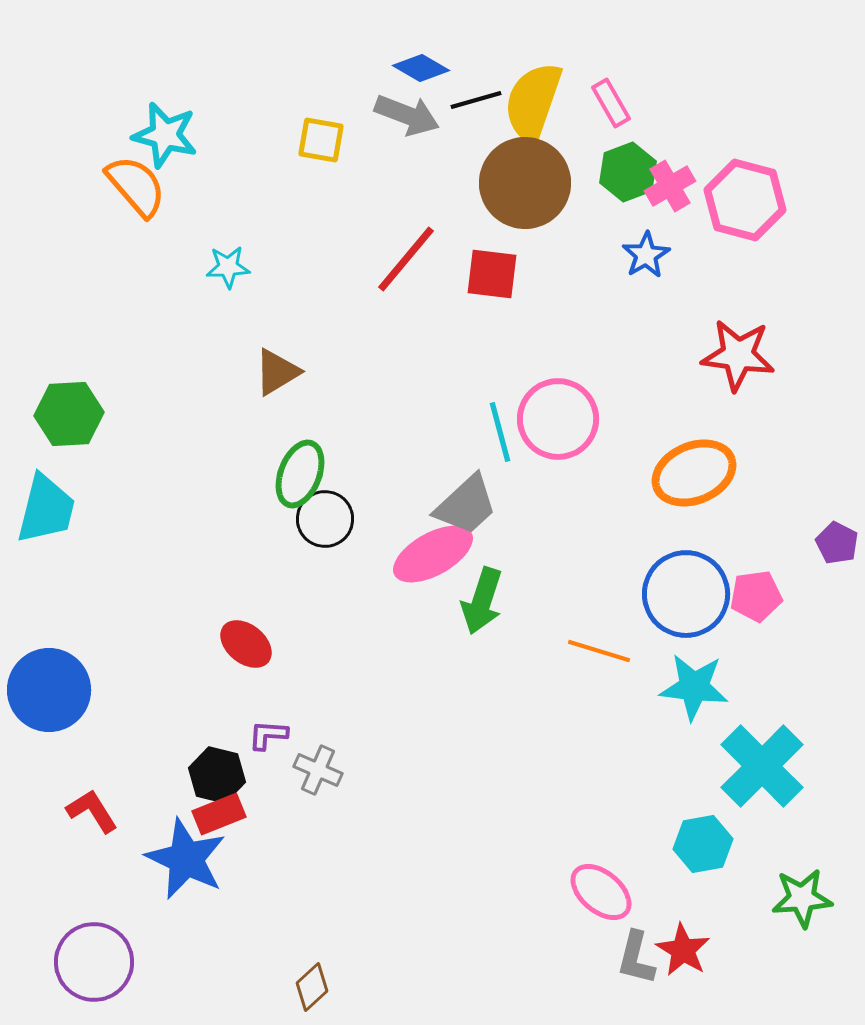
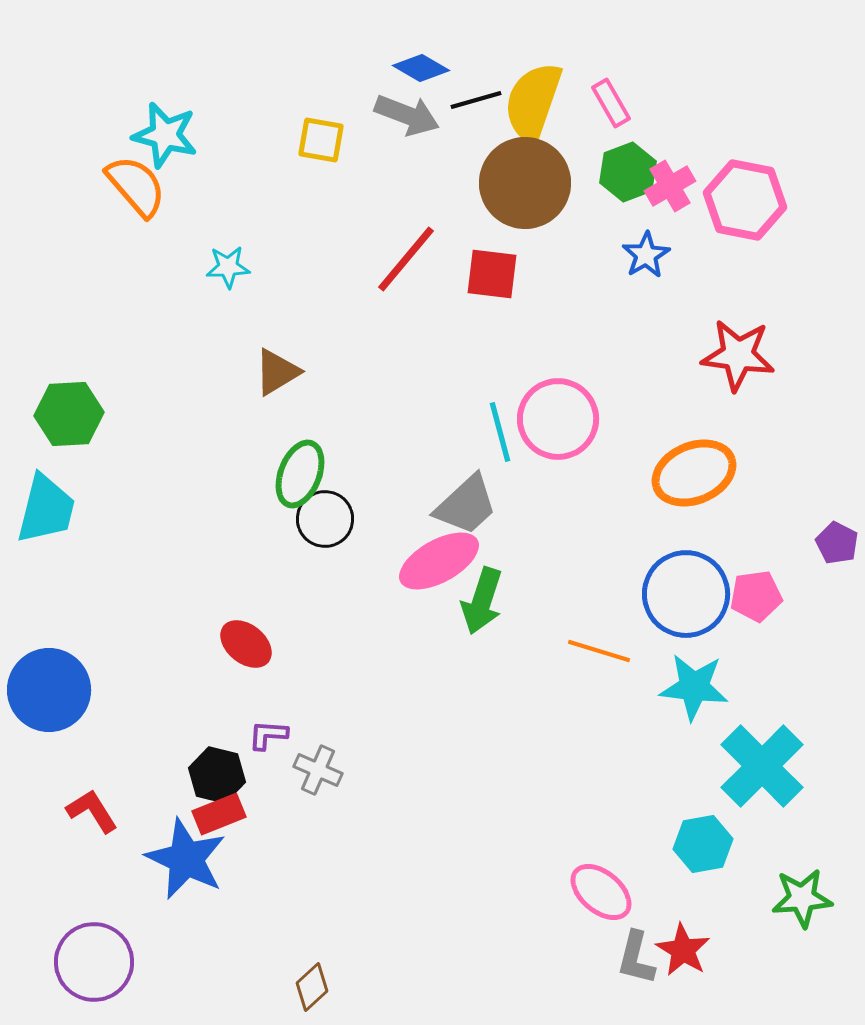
pink hexagon at (745, 200): rotated 4 degrees counterclockwise
pink ellipse at (433, 554): moved 6 px right, 7 px down
